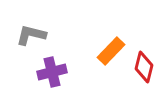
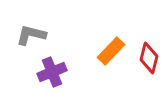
red diamond: moved 5 px right, 9 px up
purple cross: rotated 8 degrees counterclockwise
